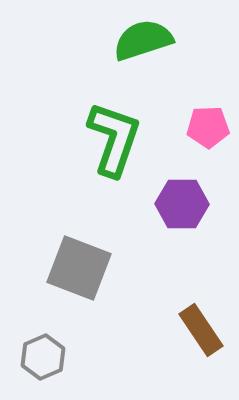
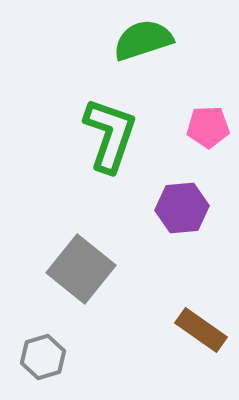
green L-shape: moved 4 px left, 4 px up
purple hexagon: moved 4 px down; rotated 6 degrees counterclockwise
gray square: moved 2 px right, 1 px down; rotated 18 degrees clockwise
brown rectangle: rotated 21 degrees counterclockwise
gray hexagon: rotated 6 degrees clockwise
